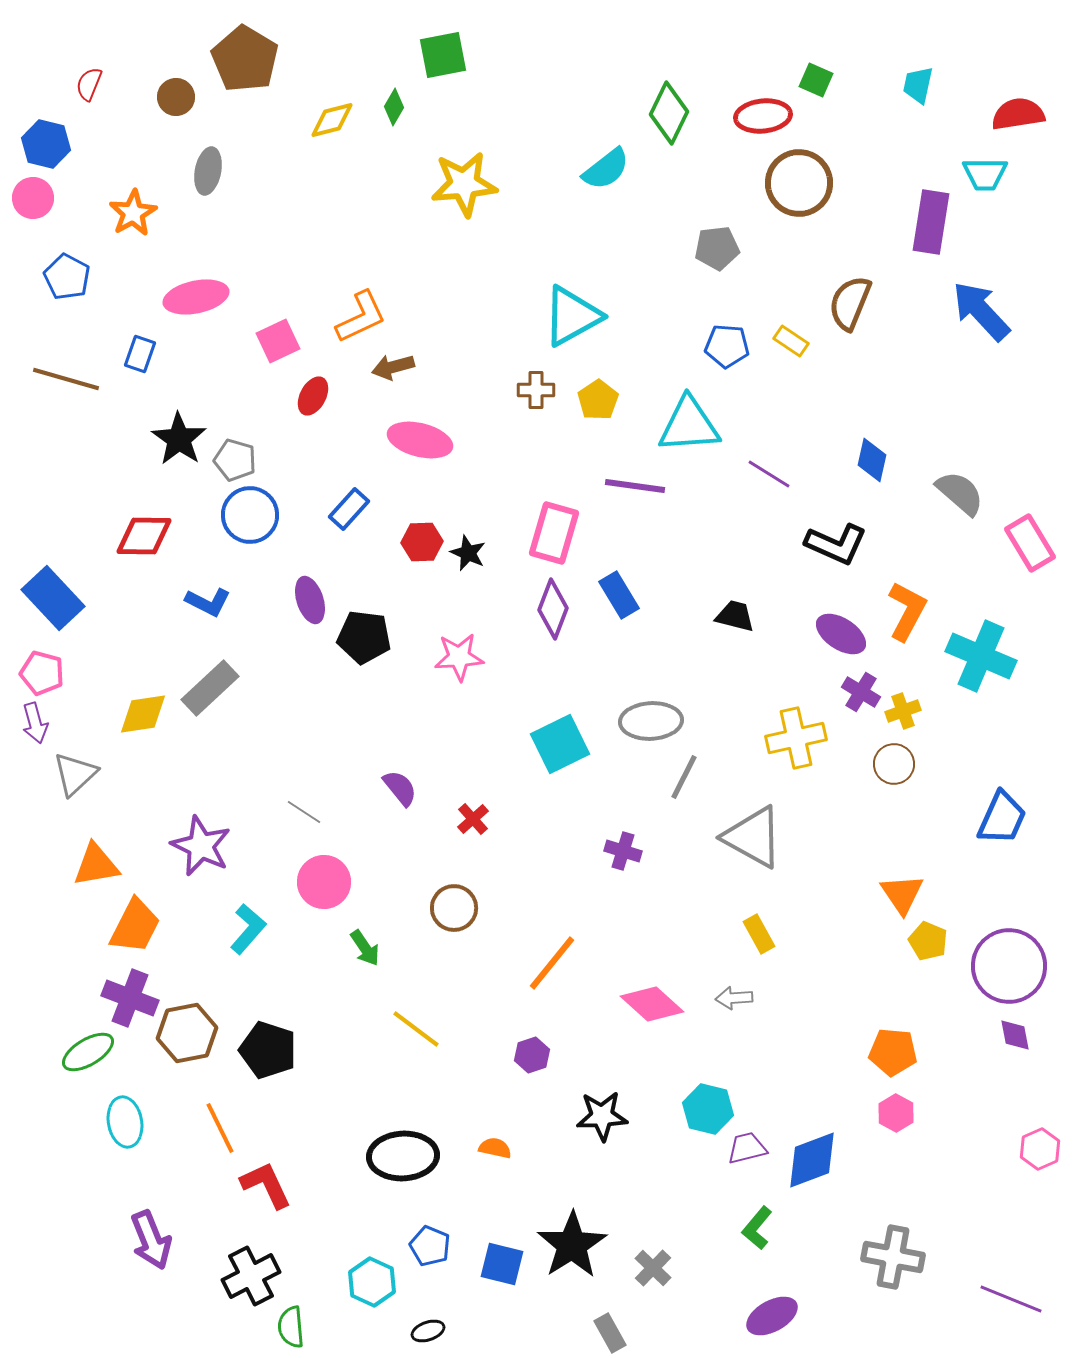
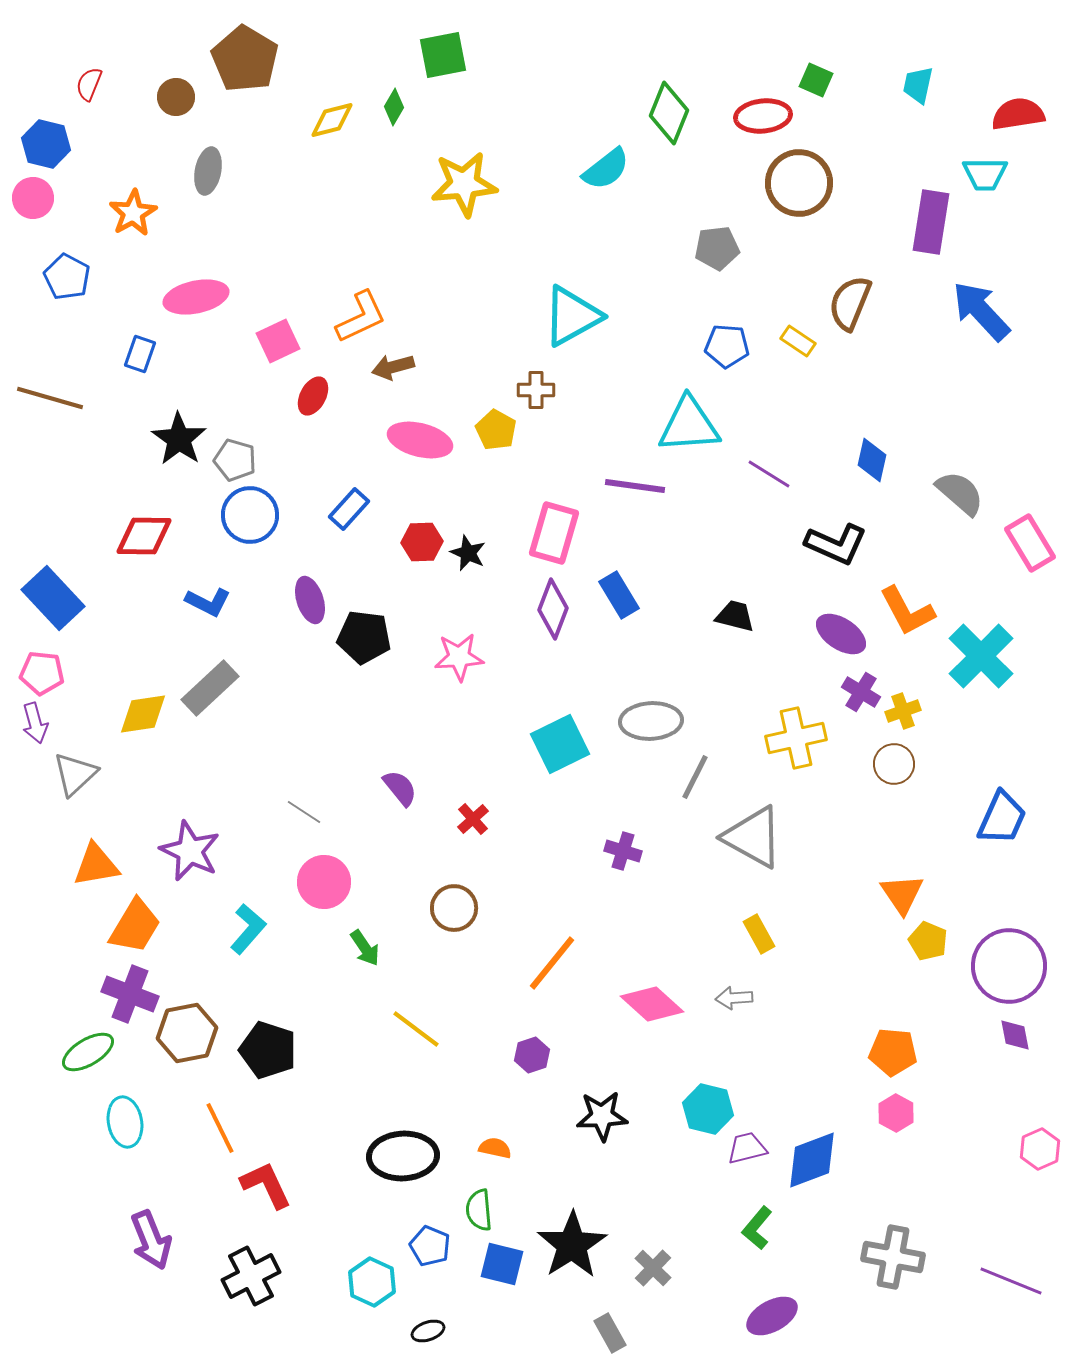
green diamond at (669, 113): rotated 4 degrees counterclockwise
yellow rectangle at (791, 341): moved 7 px right
brown line at (66, 379): moved 16 px left, 19 px down
yellow pentagon at (598, 400): moved 102 px left, 30 px down; rotated 9 degrees counterclockwise
orange L-shape at (907, 611): rotated 124 degrees clockwise
cyan cross at (981, 656): rotated 22 degrees clockwise
pink pentagon at (42, 673): rotated 9 degrees counterclockwise
gray line at (684, 777): moved 11 px right
purple star at (201, 846): moved 11 px left, 5 px down
orange trapezoid at (135, 926): rotated 4 degrees clockwise
purple cross at (130, 998): moved 4 px up
purple line at (1011, 1299): moved 18 px up
green semicircle at (291, 1327): moved 188 px right, 117 px up
